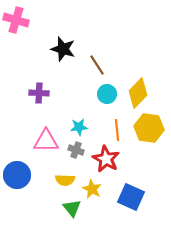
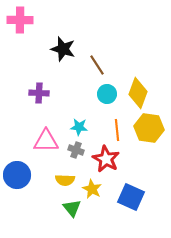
pink cross: moved 4 px right; rotated 15 degrees counterclockwise
yellow diamond: rotated 24 degrees counterclockwise
cyan star: rotated 12 degrees clockwise
